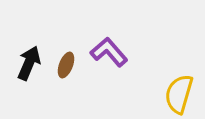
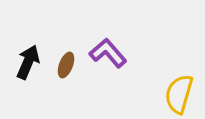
purple L-shape: moved 1 px left, 1 px down
black arrow: moved 1 px left, 1 px up
